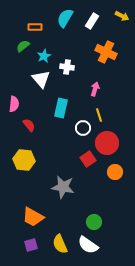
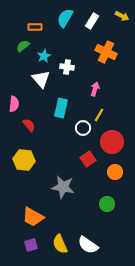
yellow line: rotated 48 degrees clockwise
red circle: moved 5 px right, 1 px up
green circle: moved 13 px right, 18 px up
